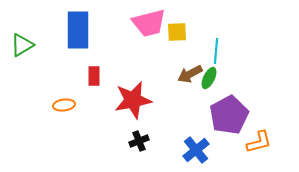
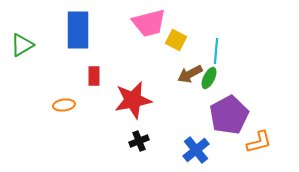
yellow square: moved 1 px left, 8 px down; rotated 30 degrees clockwise
